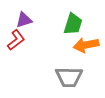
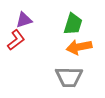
orange arrow: moved 7 px left, 2 px down
